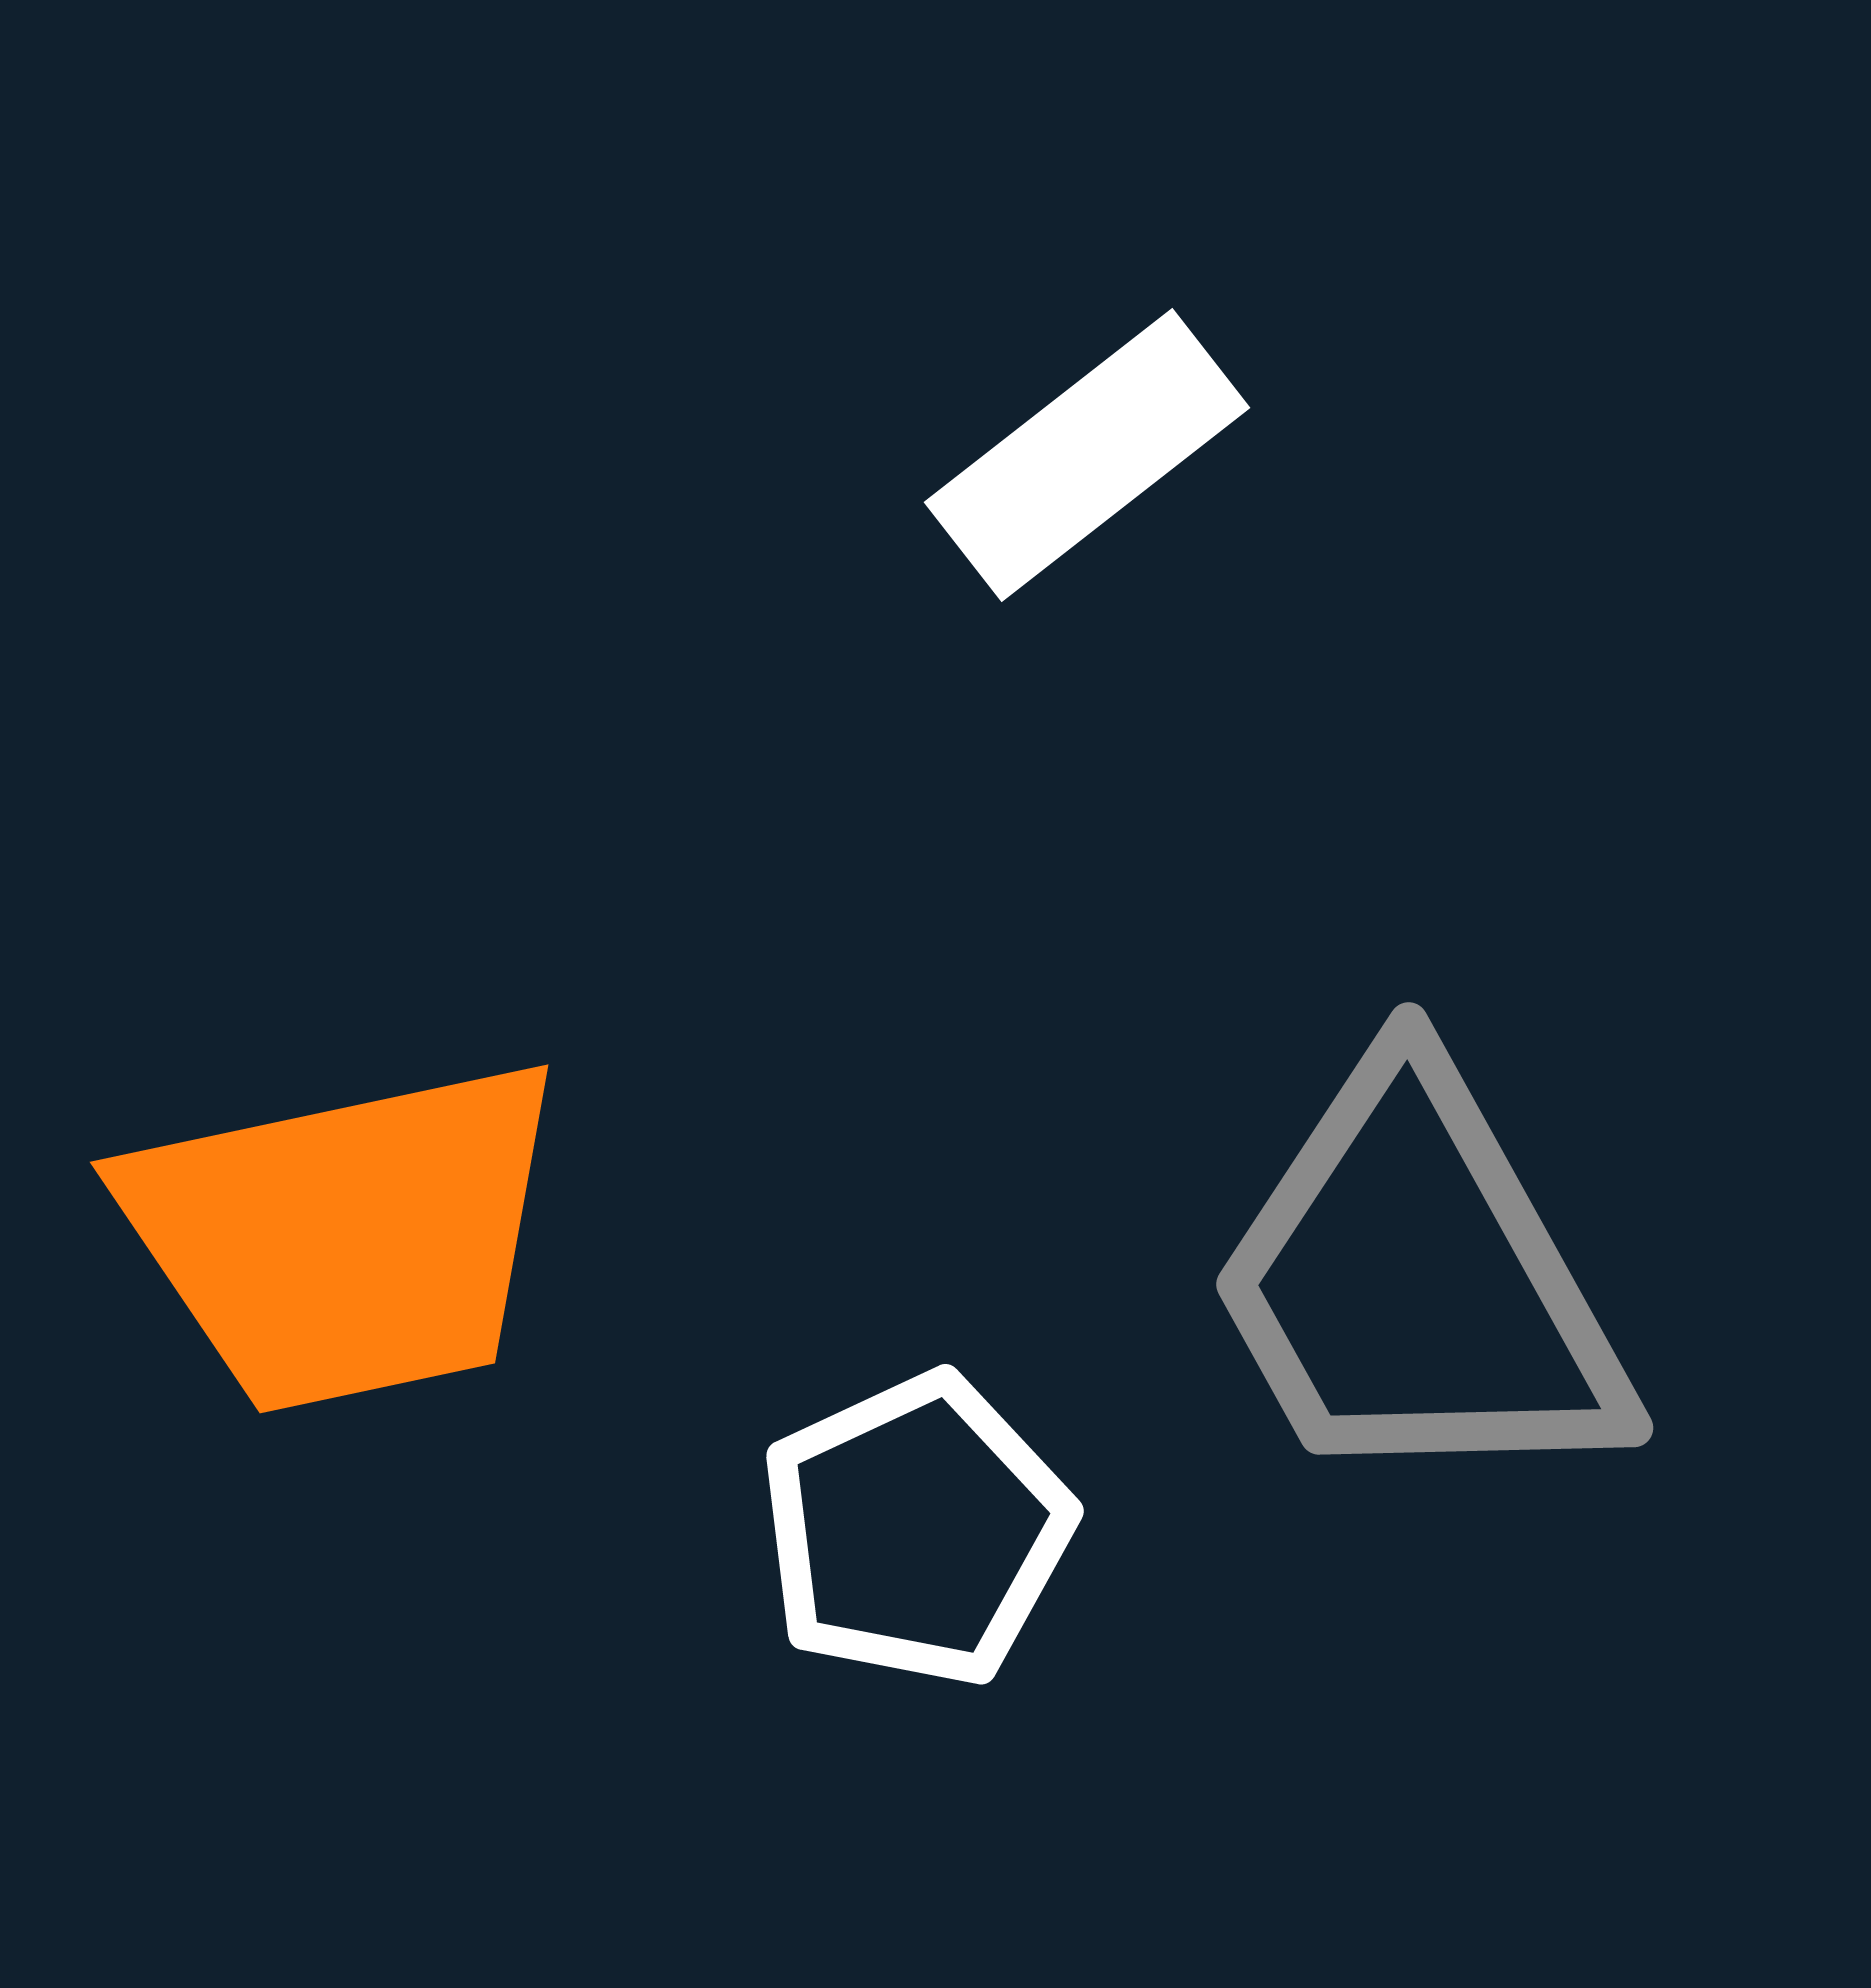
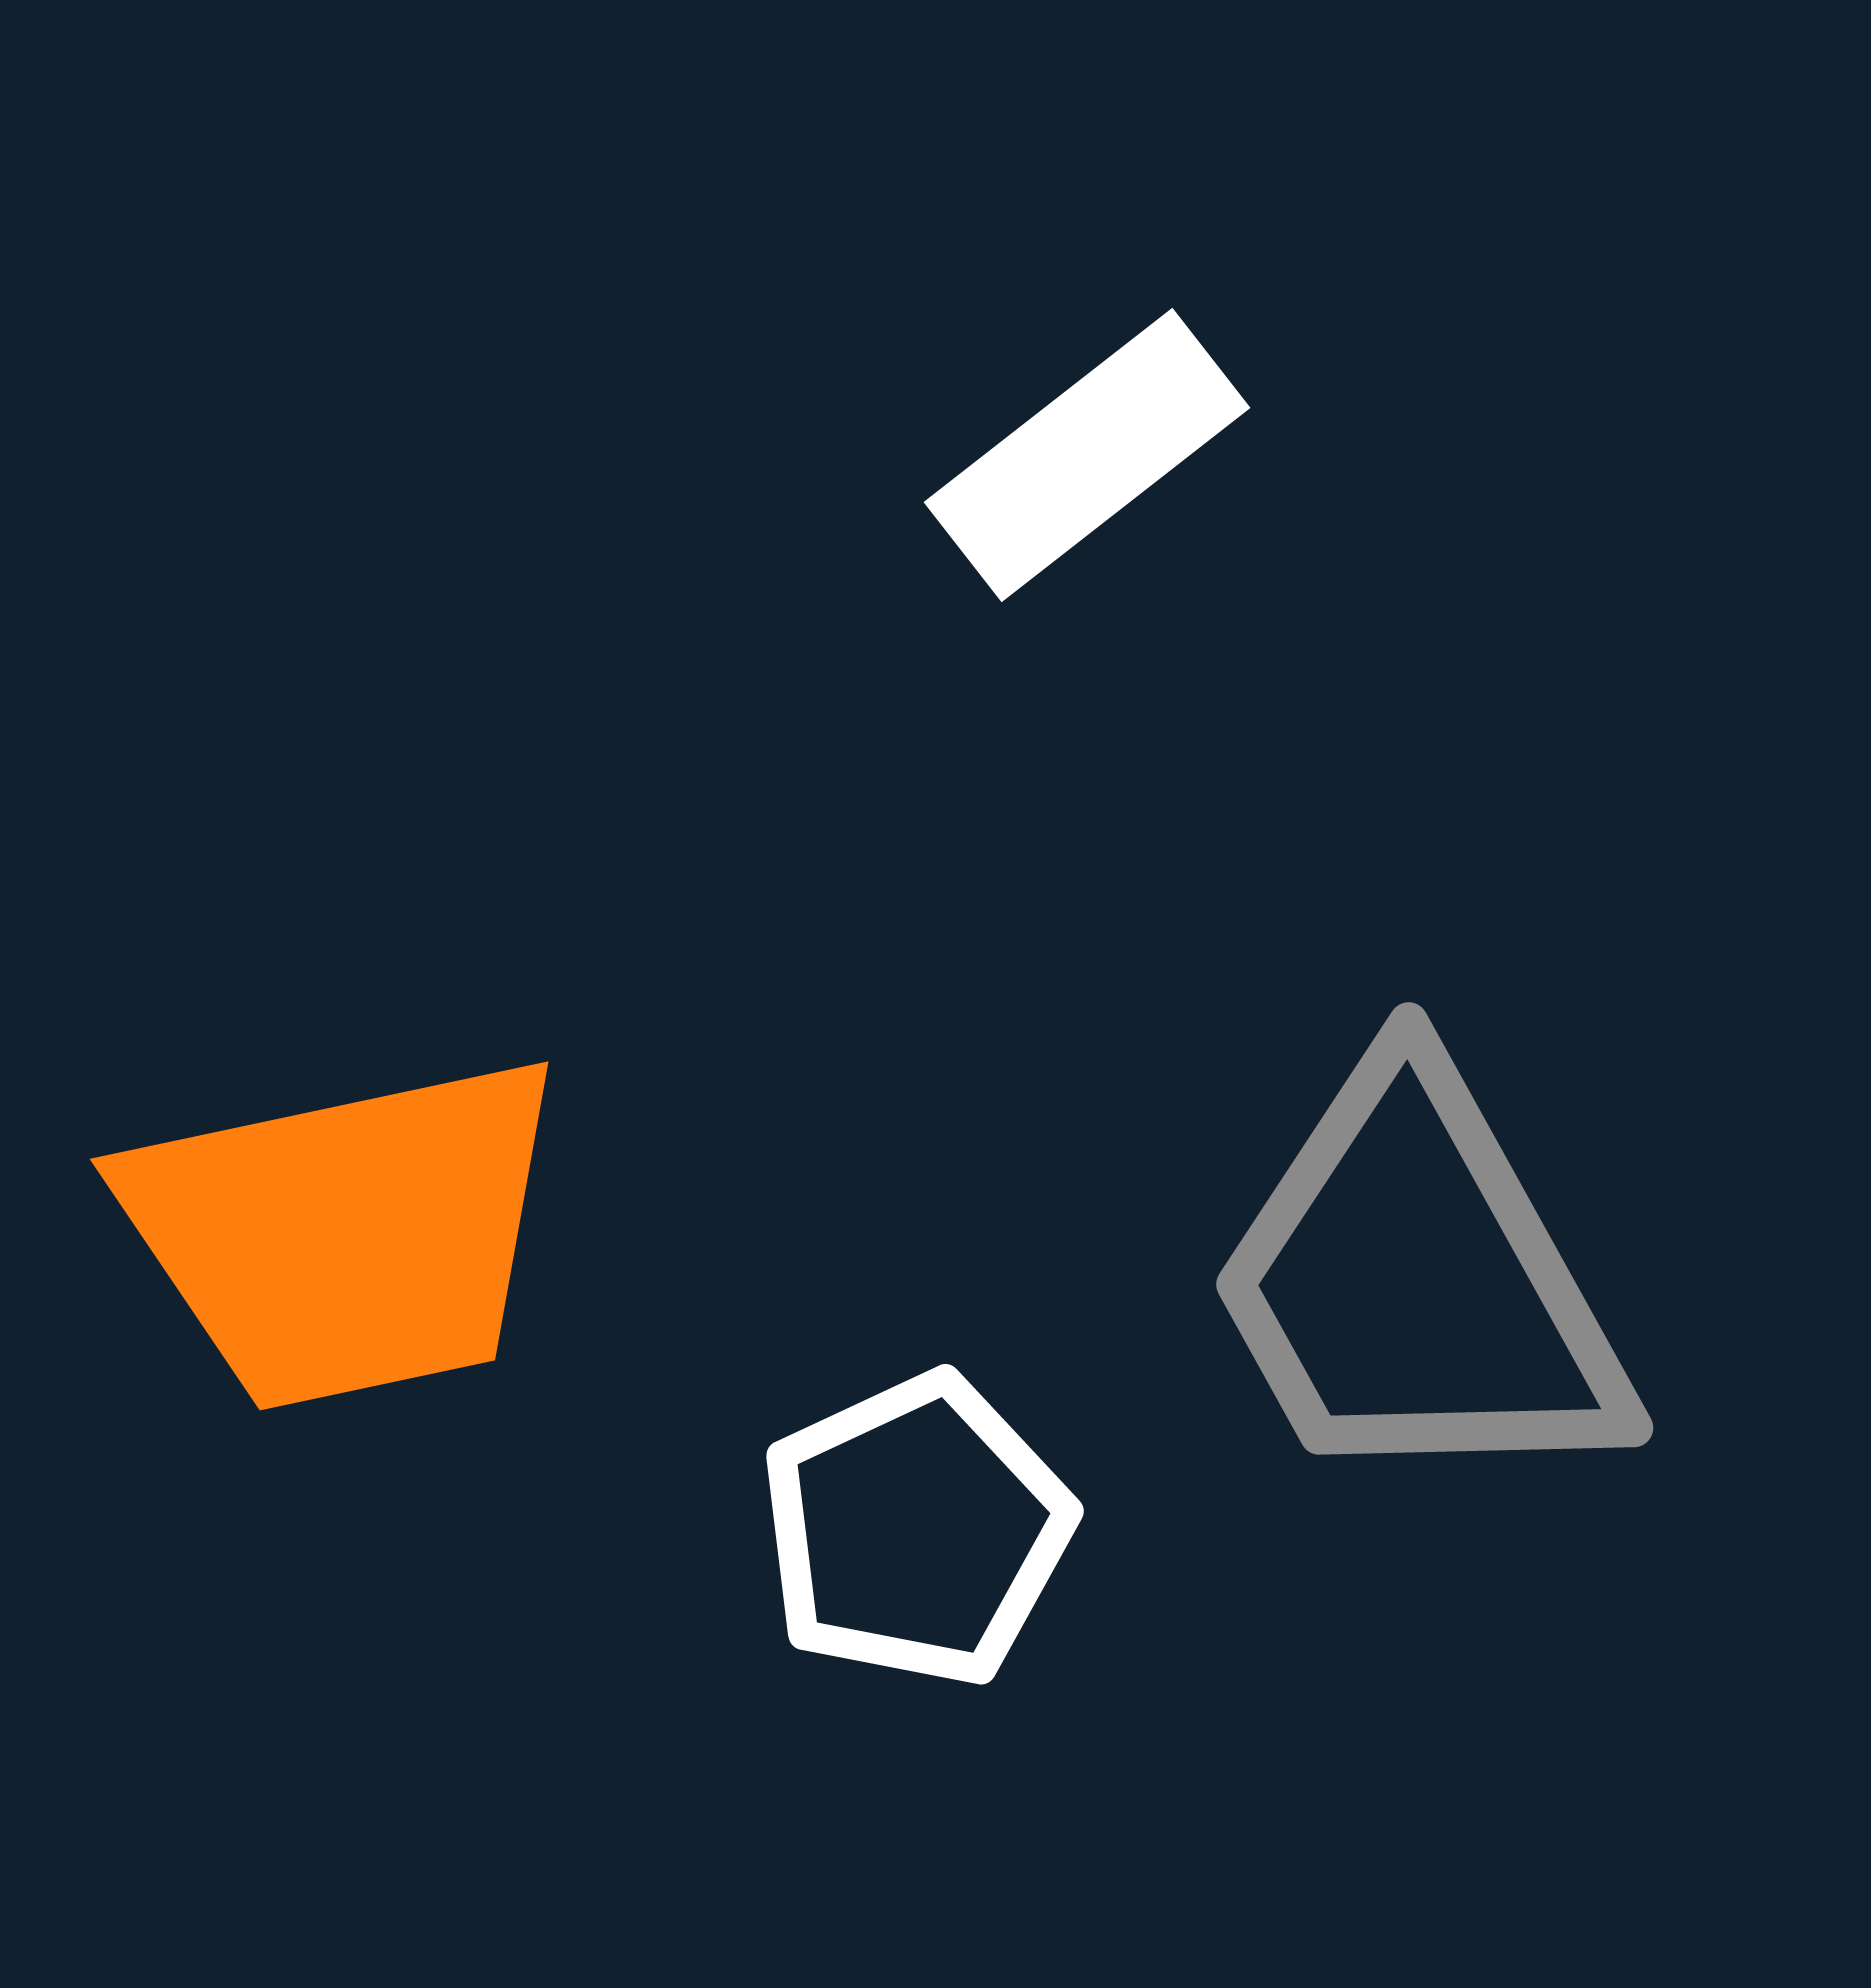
orange trapezoid: moved 3 px up
